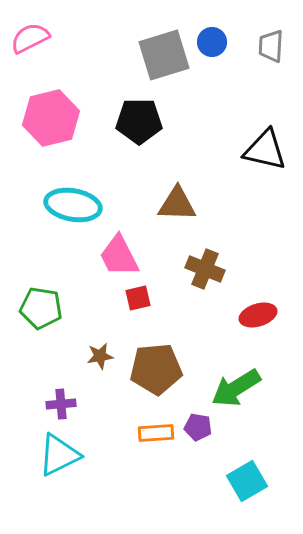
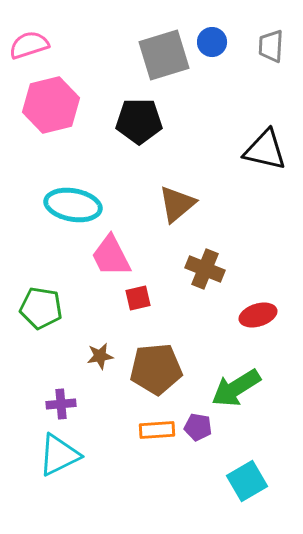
pink semicircle: moved 1 px left, 7 px down; rotated 9 degrees clockwise
pink hexagon: moved 13 px up
brown triangle: rotated 42 degrees counterclockwise
pink trapezoid: moved 8 px left
orange rectangle: moved 1 px right, 3 px up
